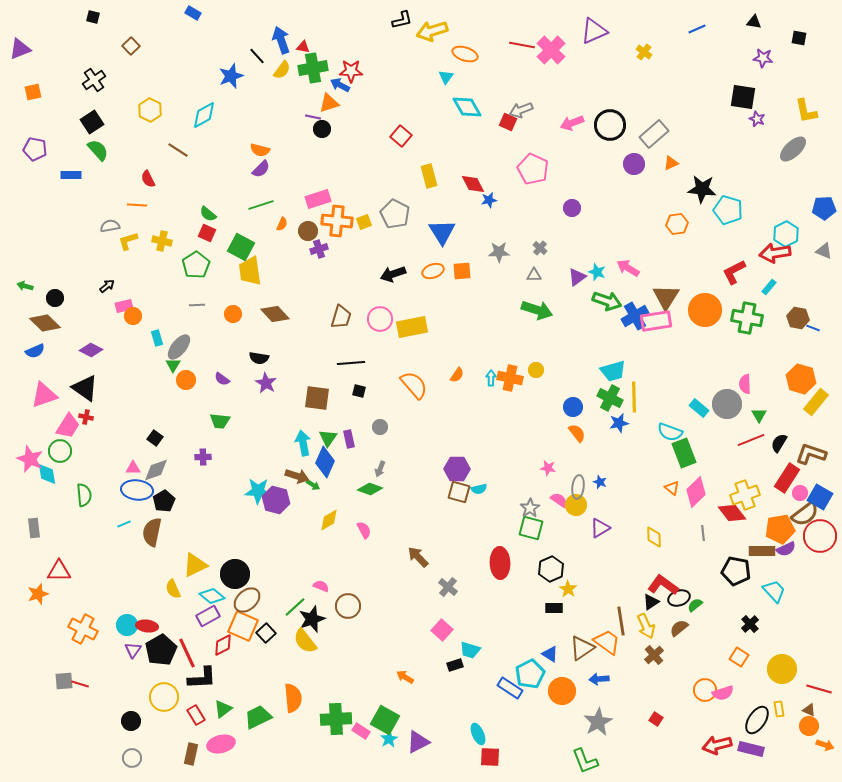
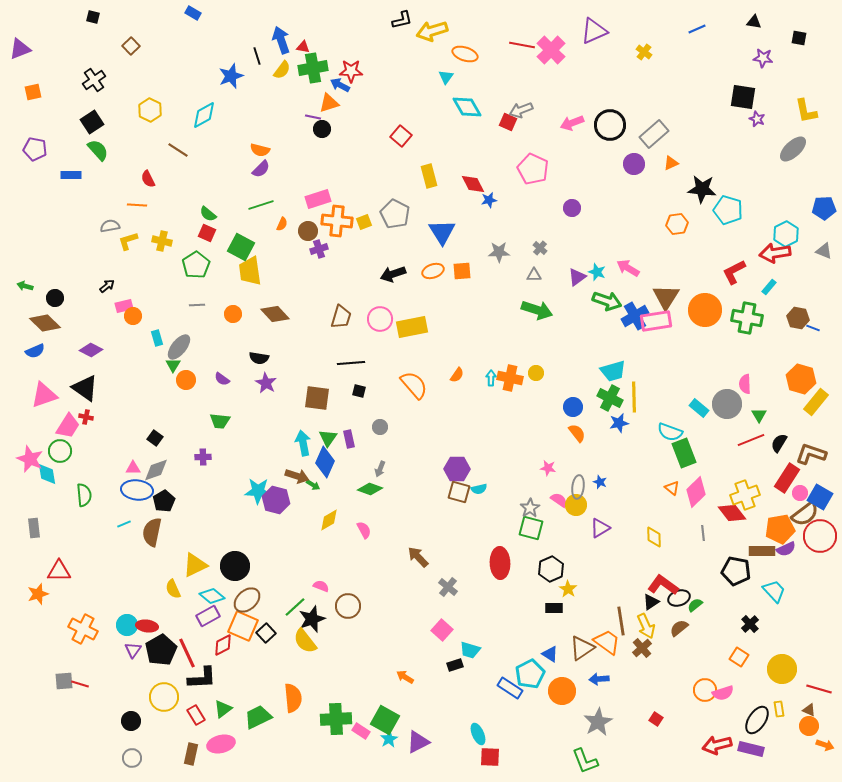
black line at (257, 56): rotated 24 degrees clockwise
yellow circle at (536, 370): moved 3 px down
black circle at (235, 574): moved 8 px up
brown cross at (654, 655): moved 12 px left, 7 px up
